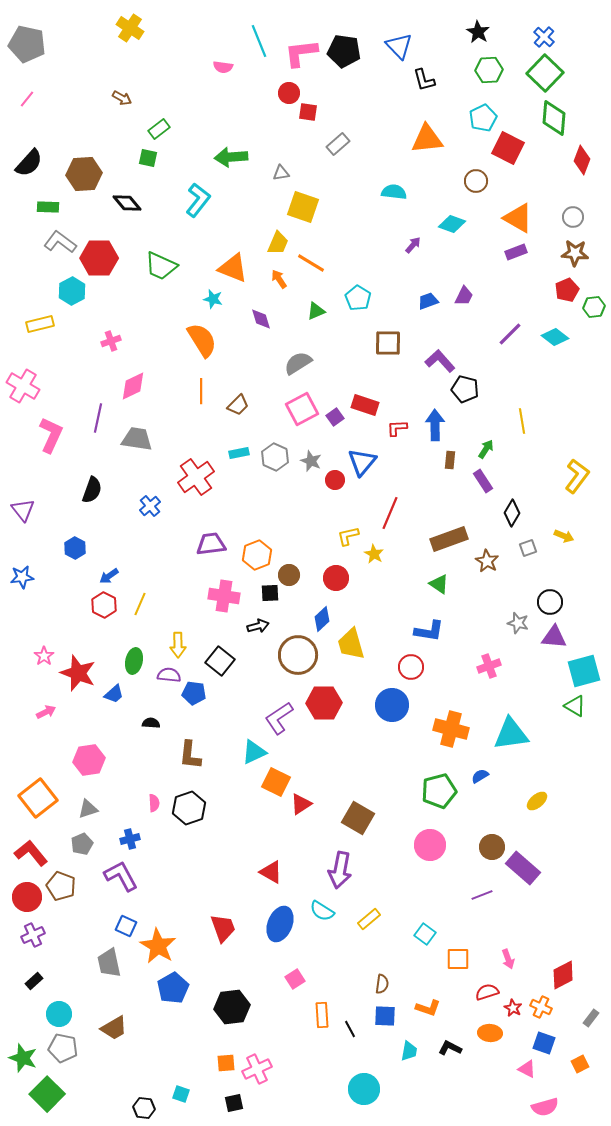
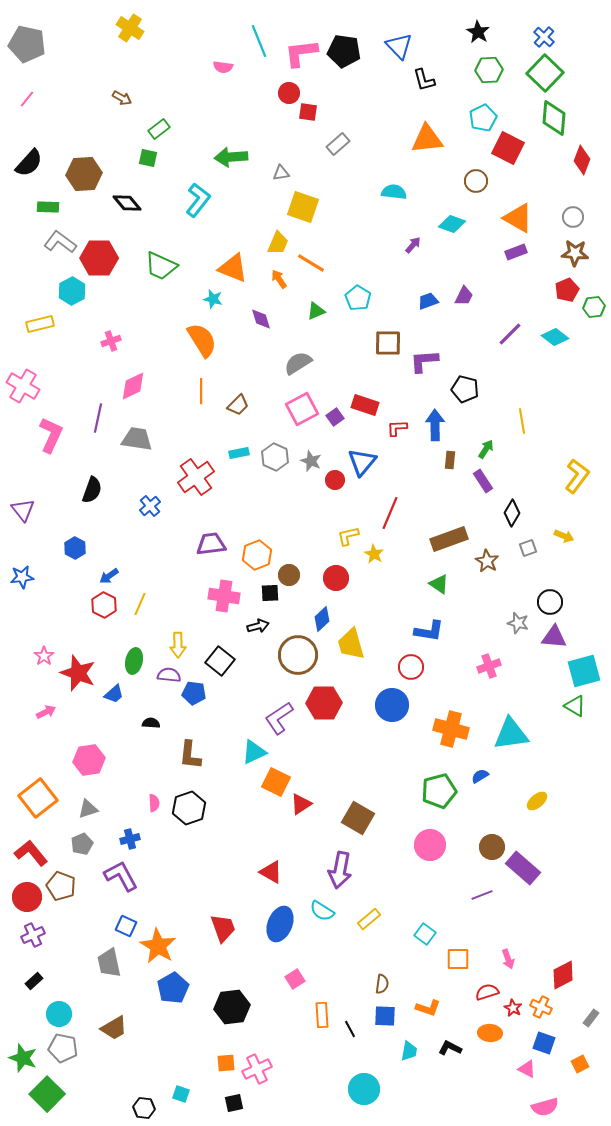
purple L-shape at (440, 361): moved 16 px left; rotated 52 degrees counterclockwise
